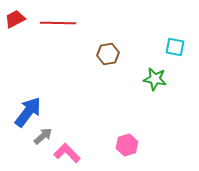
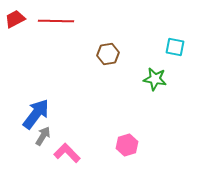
red line: moved 2 px left, 2 px up
blue arrow: moved 8 px right, 2 px down
gray arrow: rotated 18 degrees counterclockwise
